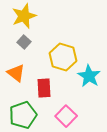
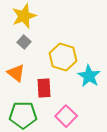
green pentagon: rotated 20 degrees clockwise
